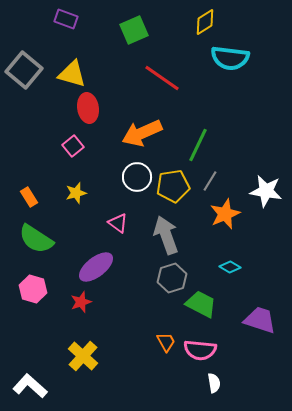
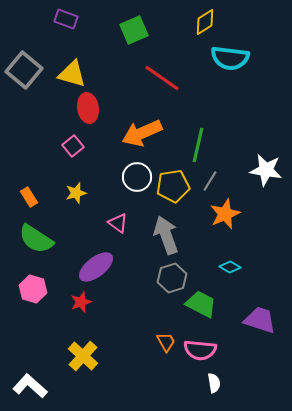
green line: rotated 12 degrees counterclockwise
white star: moved 21 px up
